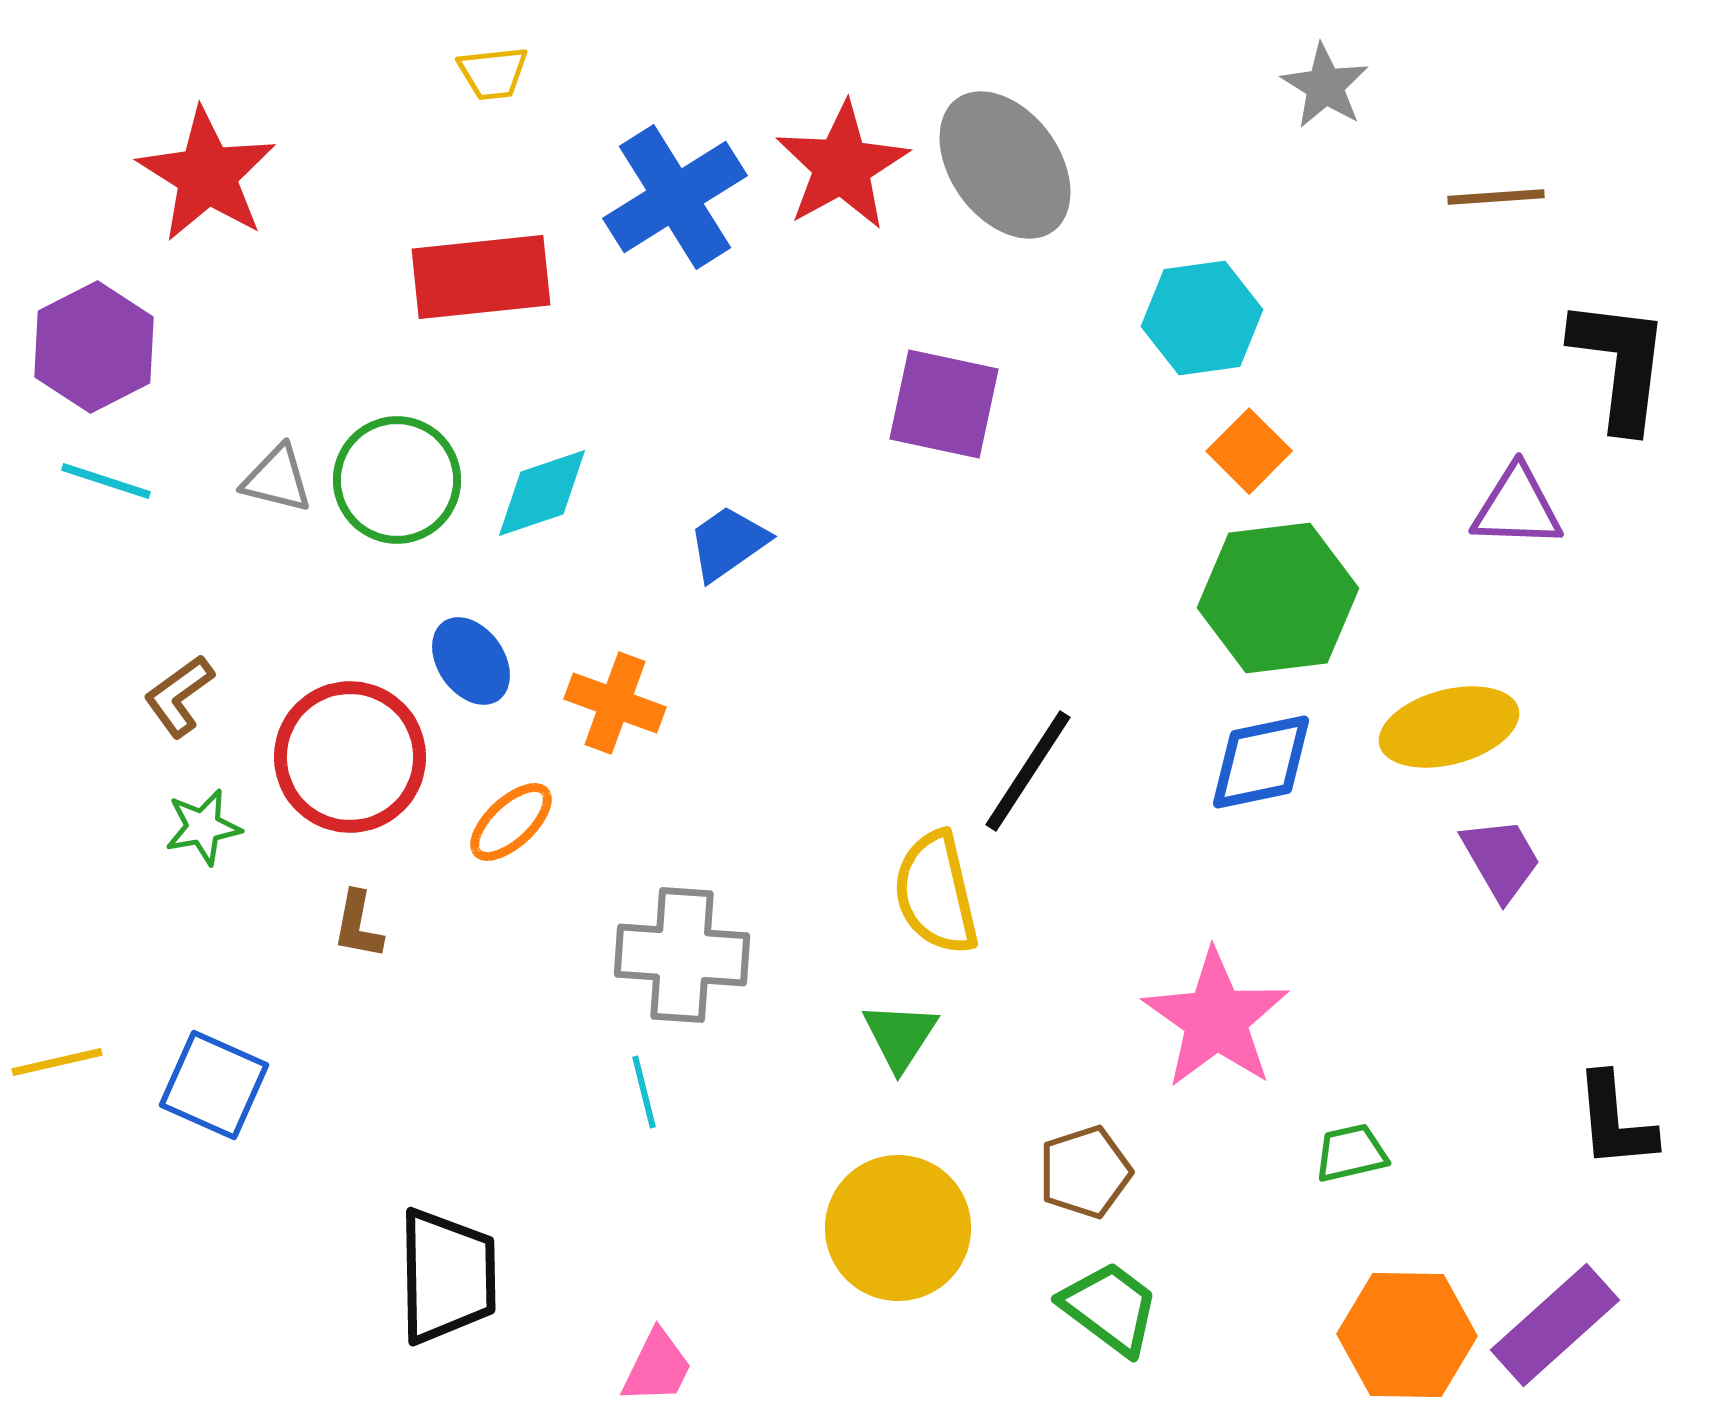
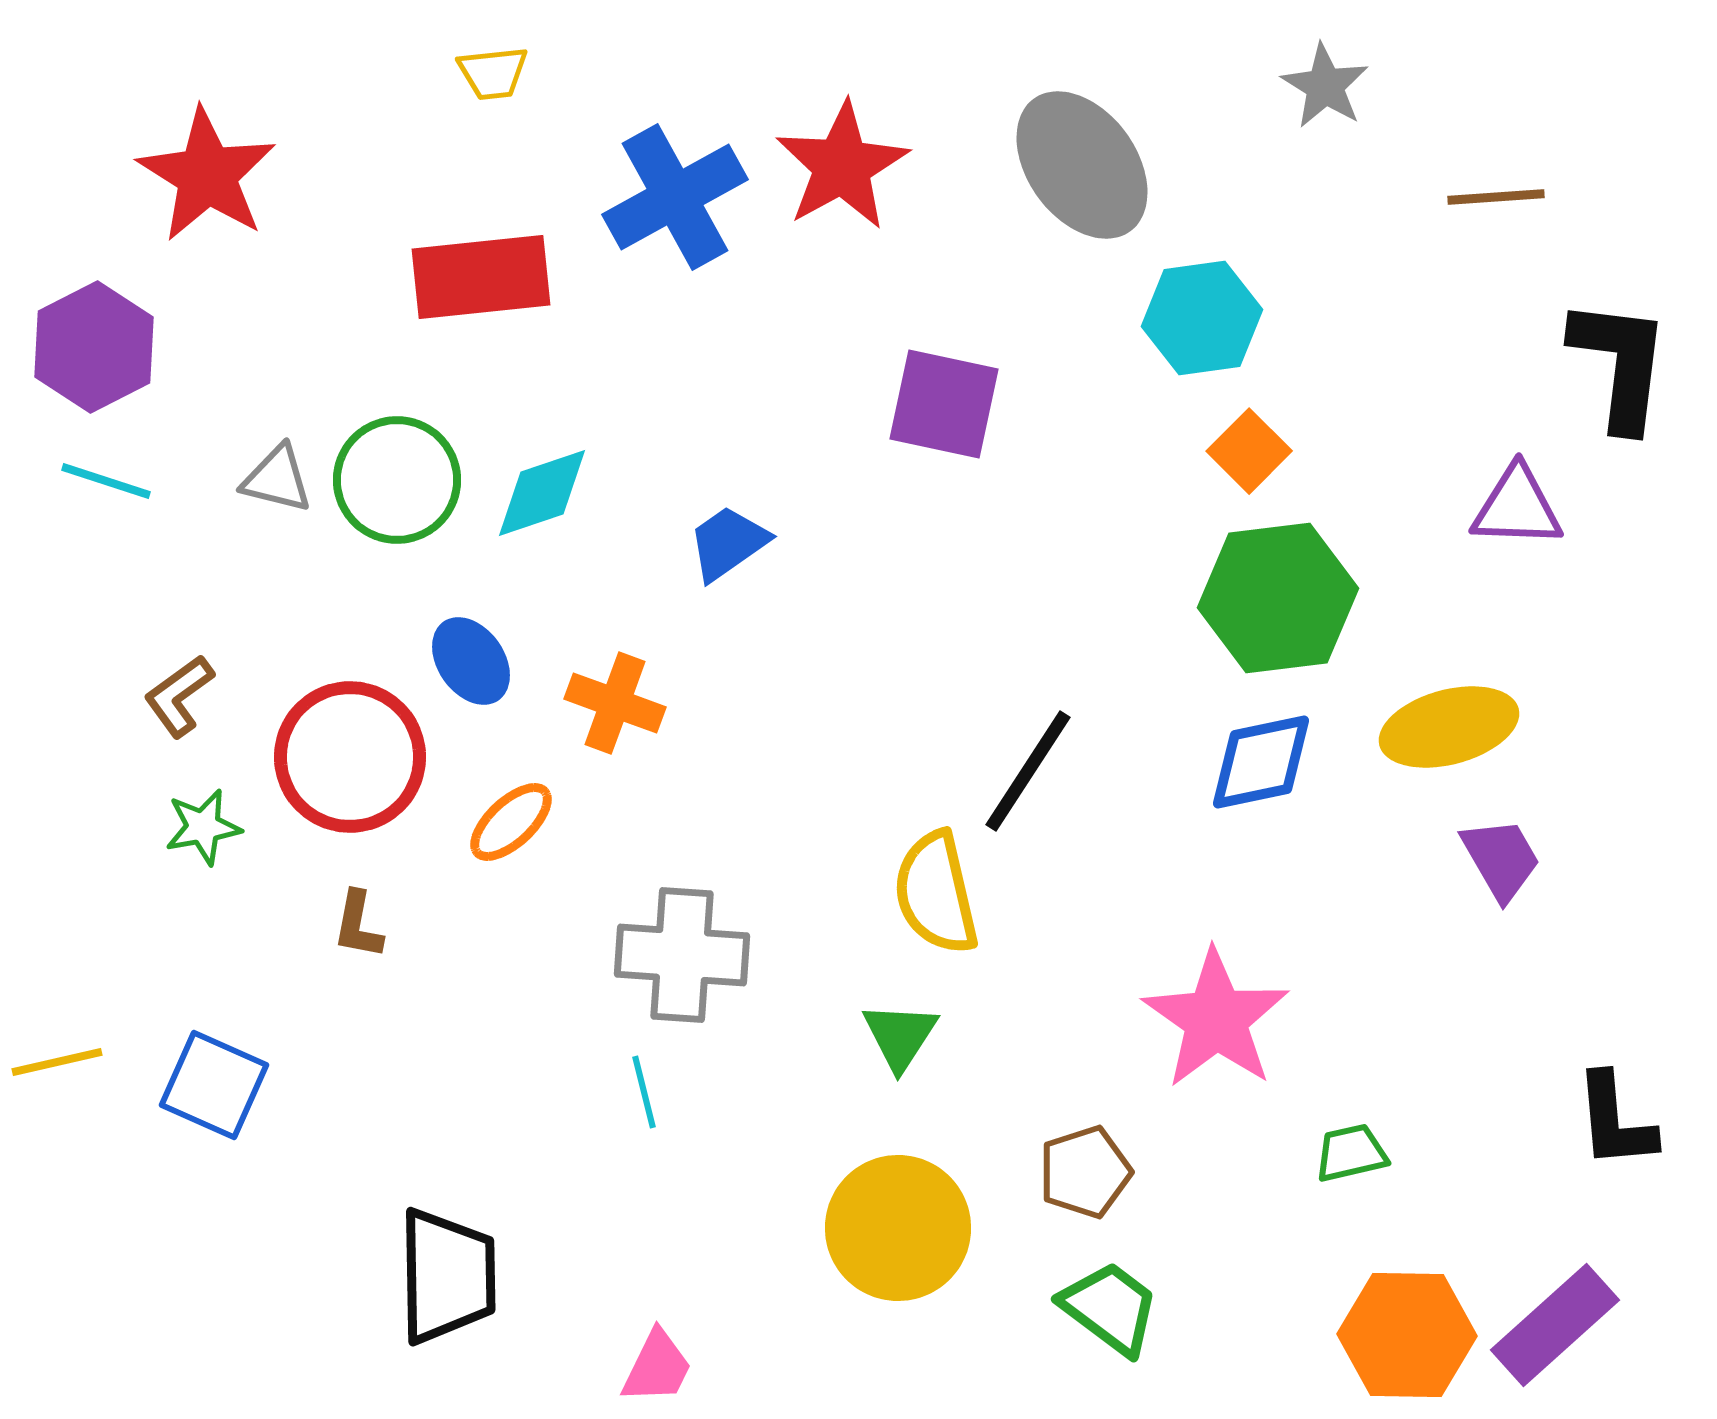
gray ellipse at (1005, 165): moved 77 px right
blue cross at (675, 197): rotated 3 degrees clockwise
